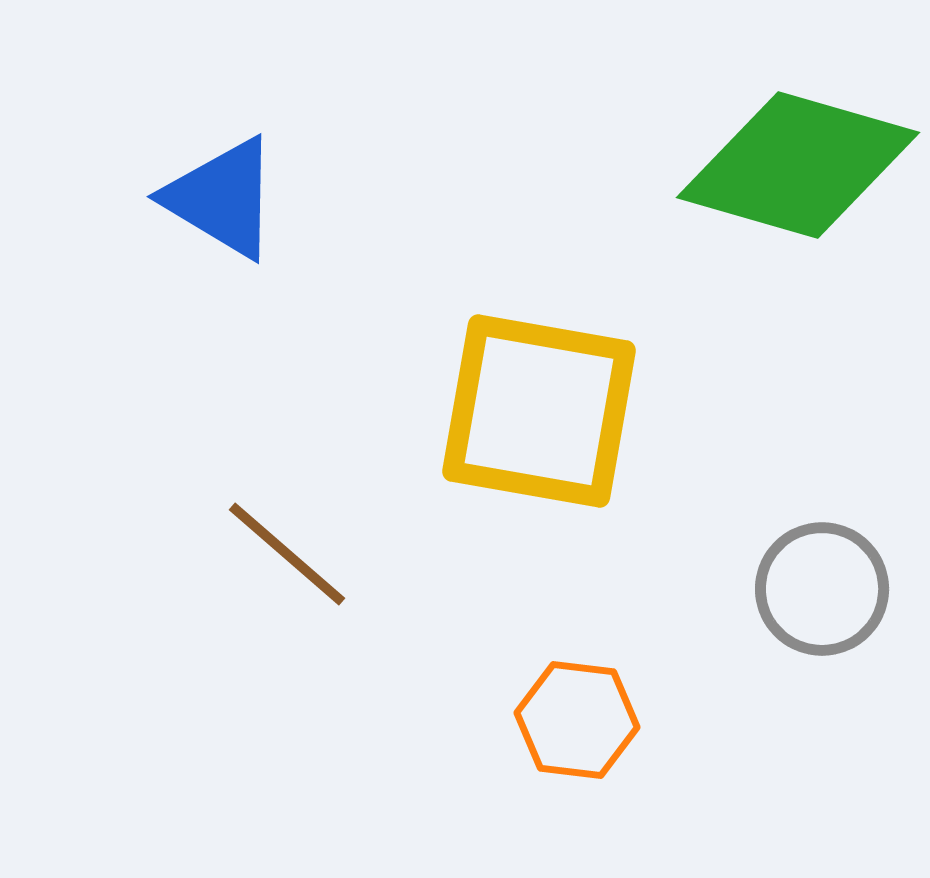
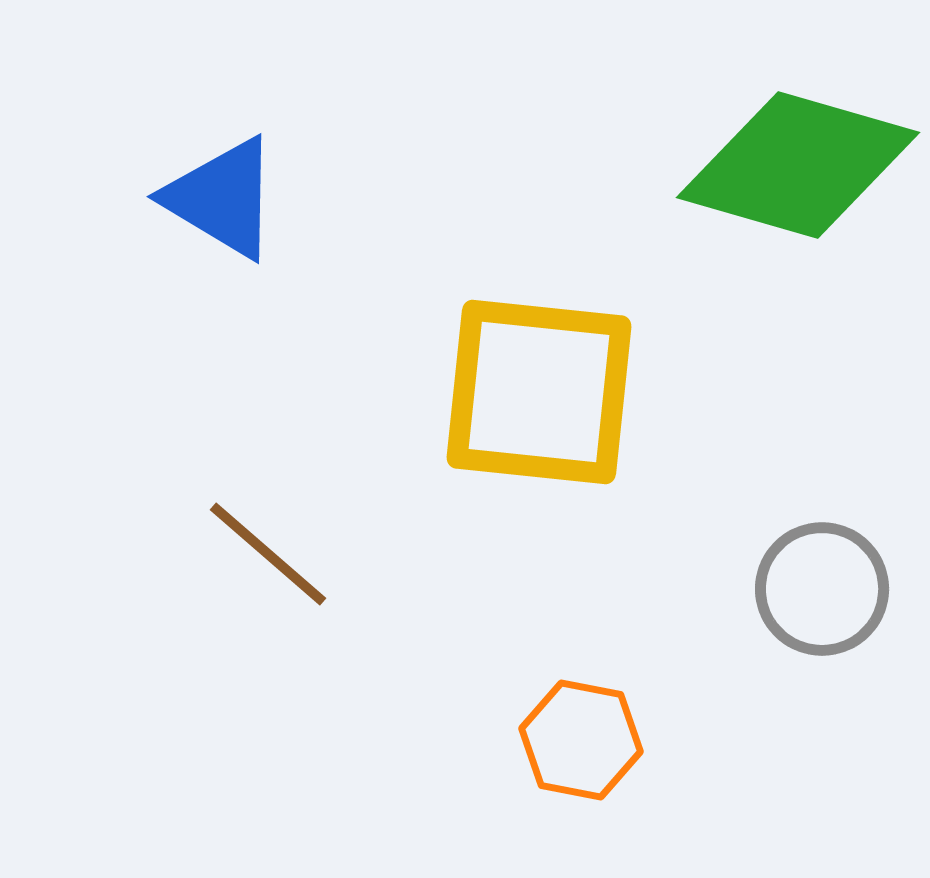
yellow square: moved 19 px up; rotated 4 degrees counterclockwise
brown line: moved 19 px left
orange hexagon: moved 4 px right, 20 px down; rotated 4 degrees clockwise
